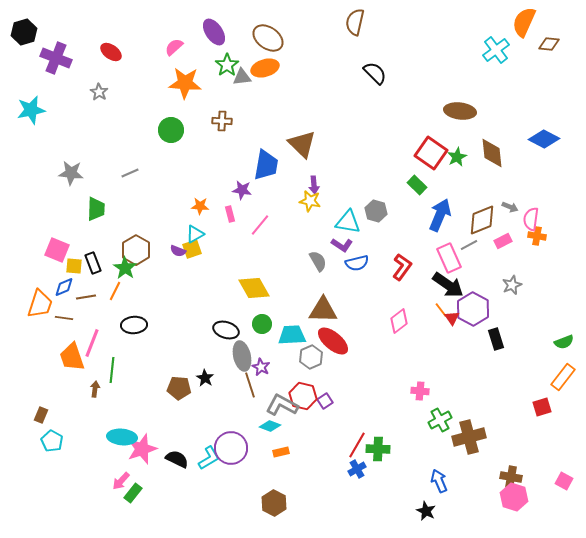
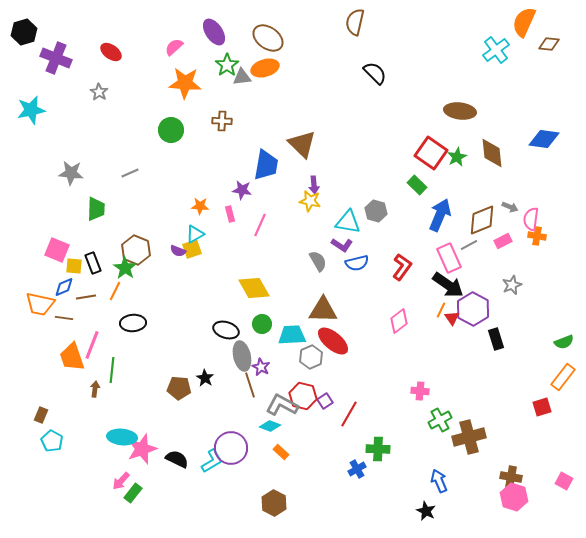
blue diamond at (544, 139): rotated 20 degrees counterclockwise
pink line at (260, 225): rotated 15 degrees counterclockwise
brown hexagon at (136, 250): rotated 8 degrees counterclockwise
orange trapezoid at (40, 304): rotated 84 degrees clockwise
orange line at (441, 310): rotated 63 degrees clockwise
black ellipse at (134, 325): moved 1 px left, 2 px up
pink line at (92, 343): moved 2 px down
red line at (357, 445): moved 8 px left, 31 px up
orange rectangle at (281, 452): rotated 56 degrees clockwise
cyan L-shape at (209, 458): moved 3 px right, 3 px down
